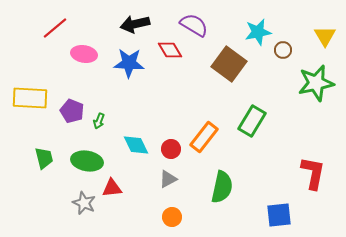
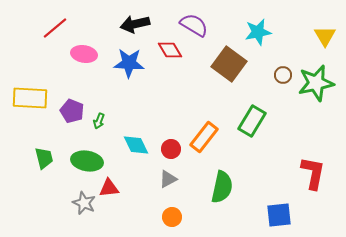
brown circle: moved 25 px down
red triangle: moved 3 px left
